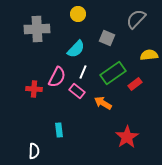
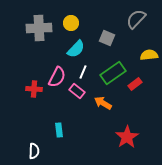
yellow circle: moved 7 px left, 9 px down
gray cross: moved 2 px right, 1 px up
